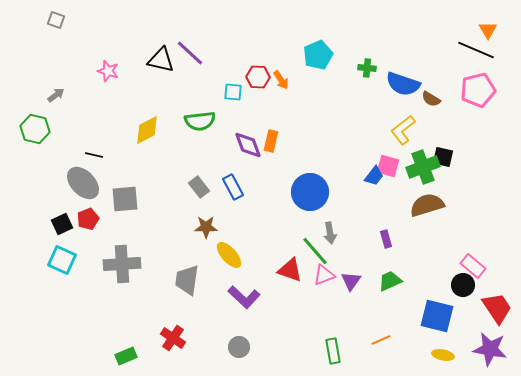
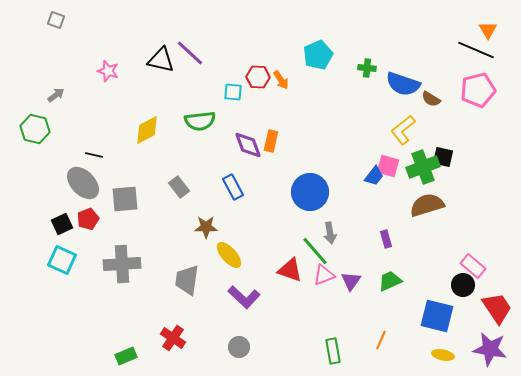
gray rectangle at (199, 187): moved 20 px left
orange line at (381, 340): rotated 42 degrees counterclockwise
